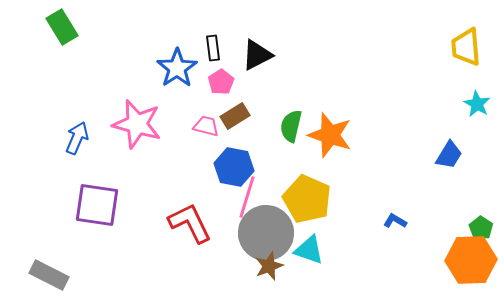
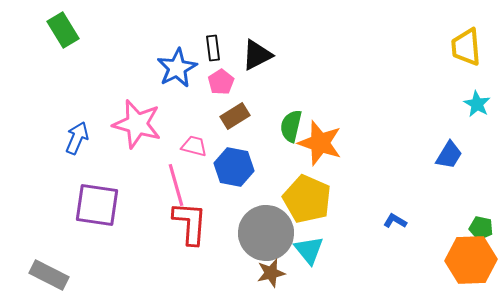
green rectangle: moved 1 px right, 3 px down
blue star: rotated 6 degrees clockwise
pink trapezoid: moved 12 px left, 20 px down
orange star: moved 10 px left, 8 px down
pink line: moved 71 px left, 12 px up; rotated 33 degrees counterclockwise
red L-shape: rotated 30 degrees clockwise
green pentagon: rotated 20 degrees counterclockwise
cyan triangle: rotated 32 degrees clockwise
brown star: moved 2 px right, 7 px down; rotated 8 degrees clockwise
